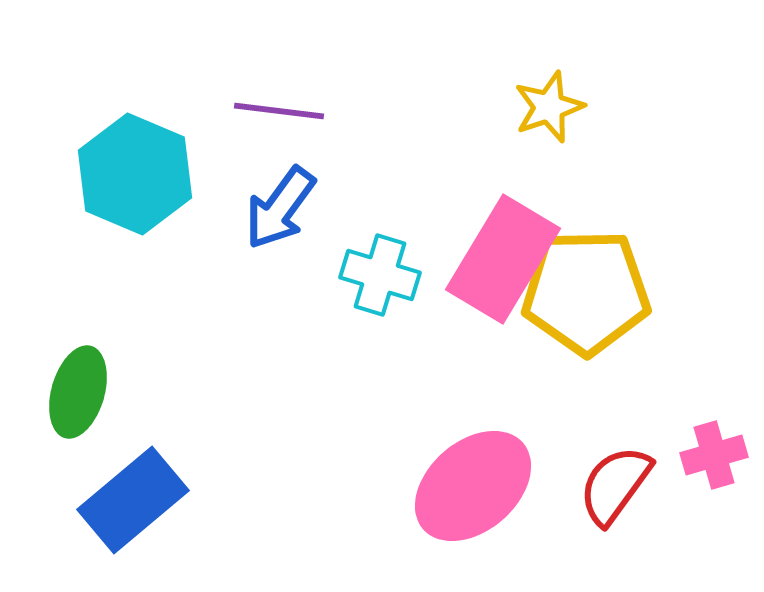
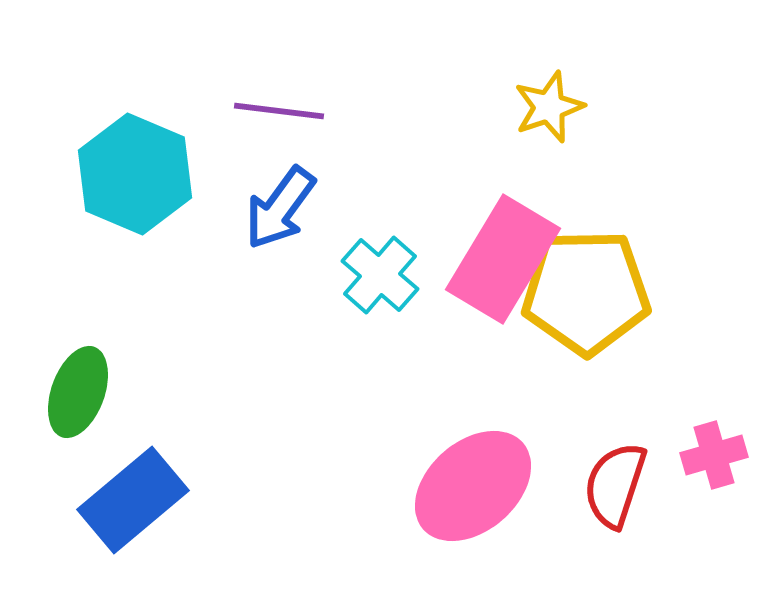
cyan cross: rotated 24 degrees clockwise
green ellipse: rotated 4 degrees clockwise
red semicircle: rotated 18 degrees counterclockwise
